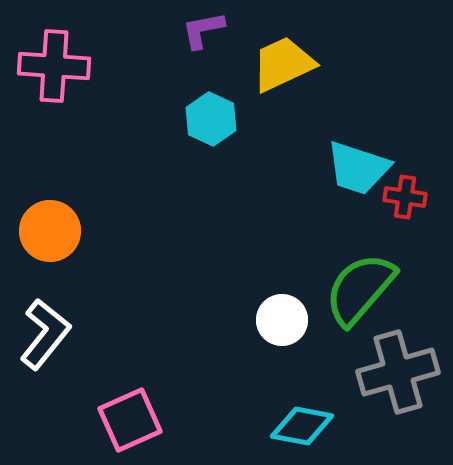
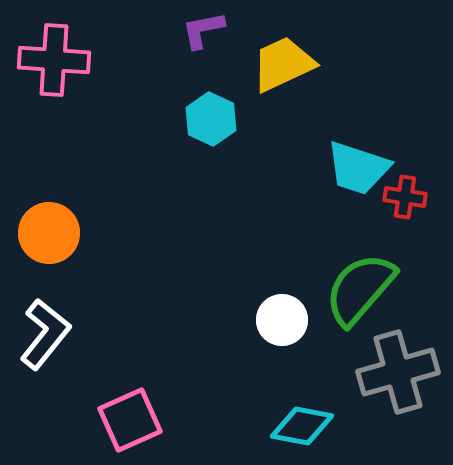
pink cross: moved 6 px up
orange circle: moved 1 px left, 2 px down
